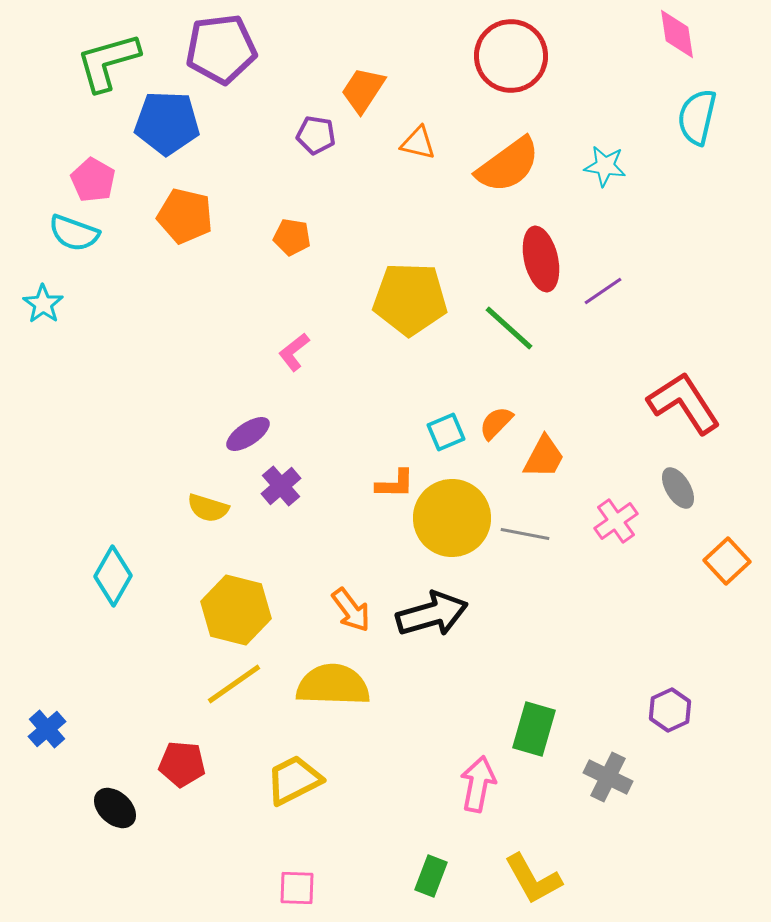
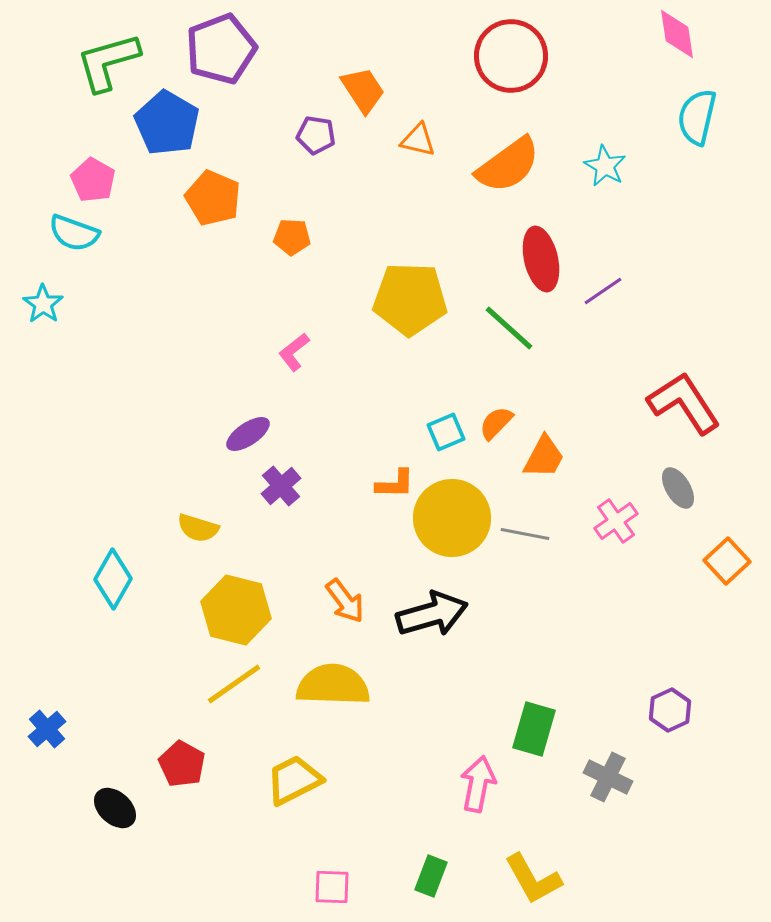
purple pentagon at (221, 49): rotated 14 degrees counterclockwise
orange trapezoid at (363, 90): rotated 114 degrees clockwise
blue pentagon at (167, 123): rotated 28 degrees clockwise
orange triangle at (418, 143): moved 3 px up
cyan star at (605, 166): rotated 21 degrees clockwise
orange pentagon at (185, 216): moved 28 px right, 18 px up; rotated 10 degrees clockwise
orange pentagon at (292, 237): rotated 6 degrees counterclockwise
yellow semicircle at (208, 508): moved 10 px left, 20 px down
cyan diamond at (113, 576): moved 3 px down
orange arrow at (351, 610): moved 6 px left, 9 px up
red pentagon at (182, 764): rotated 24 degrees clockwise
pink square at (297, 888): moved 35 px right, 1 px up
